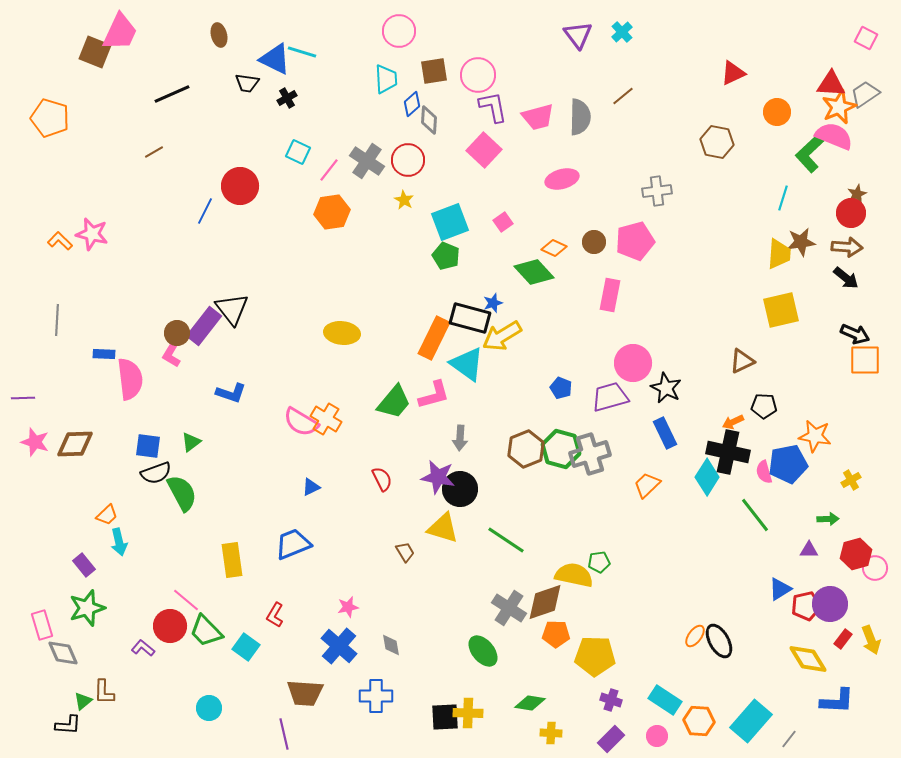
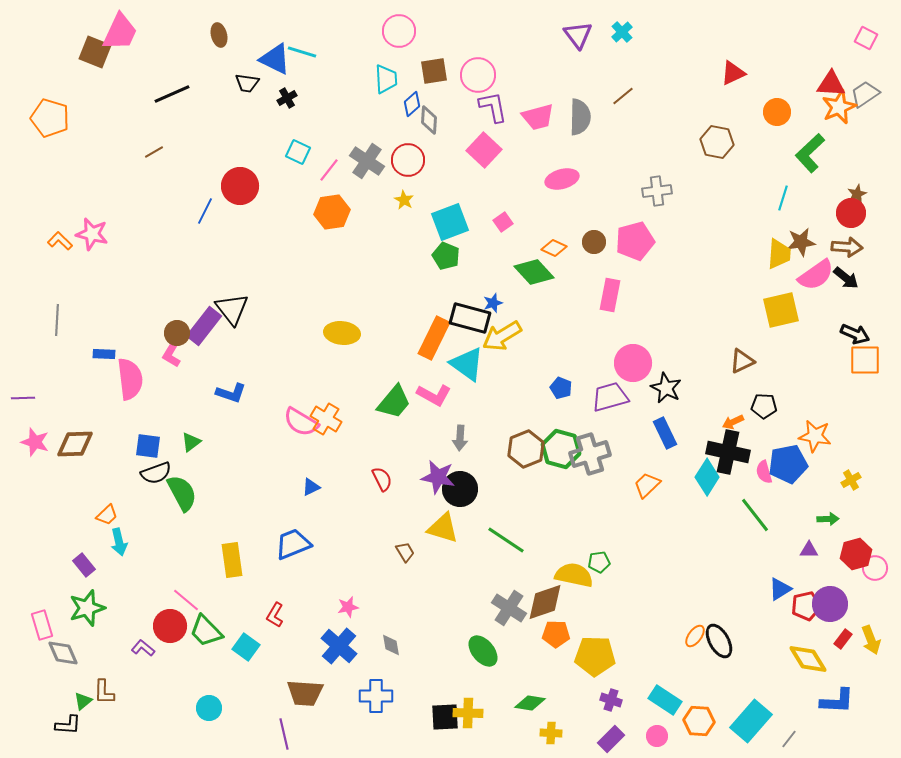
pink semicircle at (834, 136): moved 18 px left, 139 px down; rotated 123 degrees clockwise
pink L-shape at (434, 395): rotated 44 degrees clockwise
